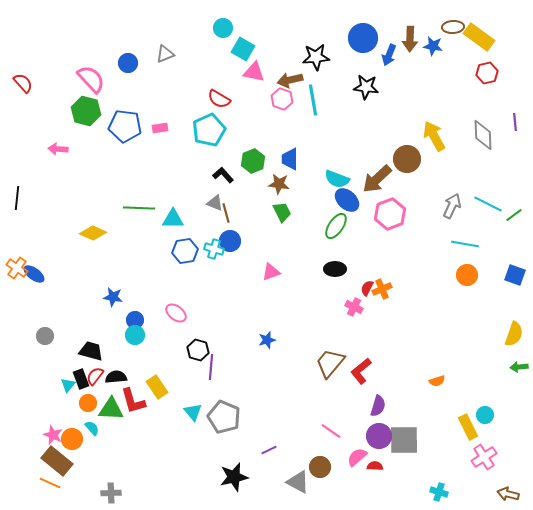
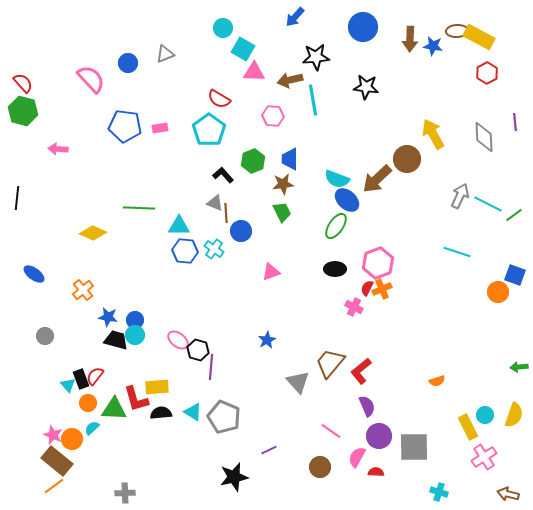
brown ellipse at (453, 27): moved 4 px right, 4 px down
yellow rectangle at (479, 37): rotated 8 degrees counterclockwise
blue circle at (363, 38): moved 11 px up
blue arrow at (389, 55): moved 94 px left, 38 px up; rotated 20 degrees clockwise
pink triangle at (254, 72): rotated 10 degrees counterclockwise
red hexagon at (487, 73): rotated 15 degrees counterclockwise
pink hexagon at (282, 99): moved 9 px left, 17 px down; rotated 15 degrees counterclockwise
green hexagon at (86, 111): moved 63 px left
cyan pentagon at (209, 130): rotated 12 degrees counterclockwise
gray diamond at (483, 135): moved 1 px right, 2 px down
yellow arrow at (434, 136): moved 1 px left, 2 px up
brown star at (279, 184): moved 4 px right; rotated 15 degrees counterclockwise
gray arrow at (452, 206): moved 8 px right, 10 px up
brown line at (226, 213): rotated 12 degrees clockwise
pink hexagon at (390, 214): moved 12 px left, 49 px down
cyan triangle at (173, 219): moved 6 px right, 7 px down
blue circle at (230, 241): moved 11 px right, 10 px up
cyan line at (465, 244): moved 8 px left, 8 px down; rotated 8 degrees clockwise
cyan cross at (214, 249): rotated 18 degrees clockwise
blue hexagon at (185, 251): rotated 15 degrees clockwise
orange cross at (17, 268): moved 66 px right, 22 px down; rotated 15 degrees clockwise
orange circle at (467, 275): moved 31 px right, 17 px down
blue star at (113, 297): moved 5 px left, 20 px down
pink ellipse at (176, 313): moved 2 px right, 27 px down
yellow semicircle at (514, 334): moved 81 px down
blue star at (267, 340): rotated 12 degrees counterclockwise
black trapezoid at (91, 351): moved 25 px right, 11 px up
black semicircle at (116, 377): moved 45 px right, 36 px down
cyan triangle at (68, 385): rotated 21 degrees counterclockwise
yellow rectangle at (157, 387): rotated 60 degrees counterclockwise
red L-shape at (133, 401): moved 3 px right, 2 px up
purple semicircle at (378, 406): moved 11 px left; rotated 40 degrees counterclockwise
green triangle at (111, 409): moved 3 px right
cyan triangle at (193, 412): rotated 18 degrees counterclockwise
cyan semicircle at (92, 428): rotated 91 degrees counterclockwise
gray square at (404, 440): moved 10 px right, 7 px down
pink semicircle at (357, 457): rotated 20 degrees counterclockwise
red semicircle at (375, 466): moved 1 px right, 6 px down
gray triangle at (298, 482): moved 100 px up; rotated 20 degrees clockwise
orange line at (50, 483): moved 4 px right, 3 px down; rotated 60 degrees counterclockwise
gray cross at (111, 493): moved 14 px right
